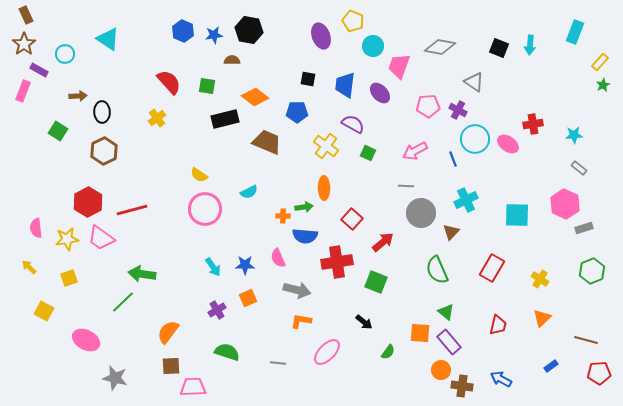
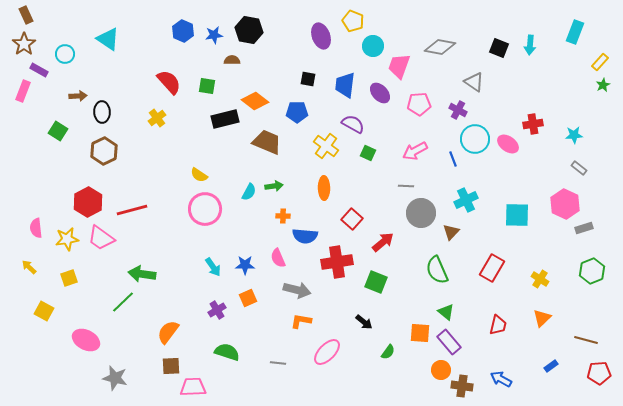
orange diamond at (255, 97): moved 4 px down
pink pentagon at (428, 106): moved 9 px left, 2 px up
cyan semicircle at (249, 192): rotated 36 degrees counterclockwise
green arrow at (304, 207): moved 30 px left, 21 px up
